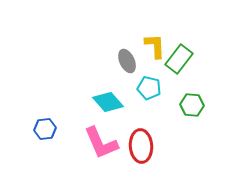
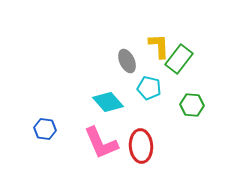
yellow L-shape: moved 4 px right
blue hexagon: rotated 15 degrees clockwise
